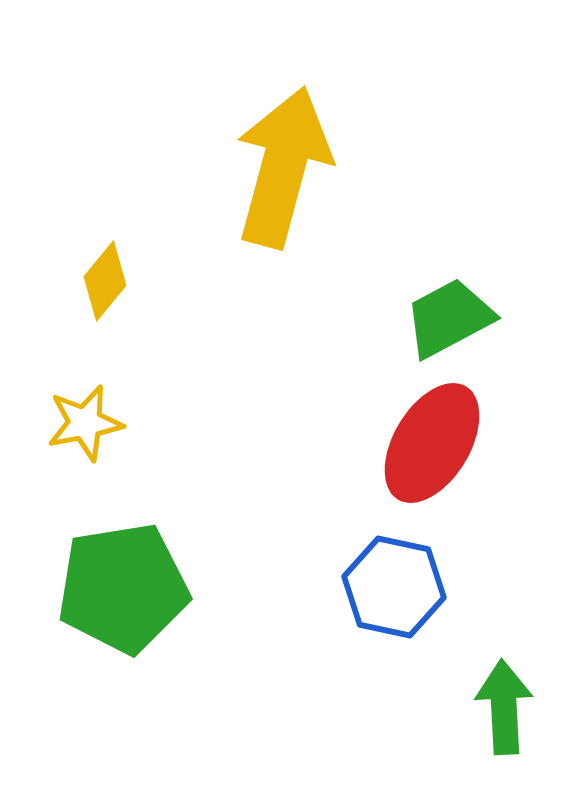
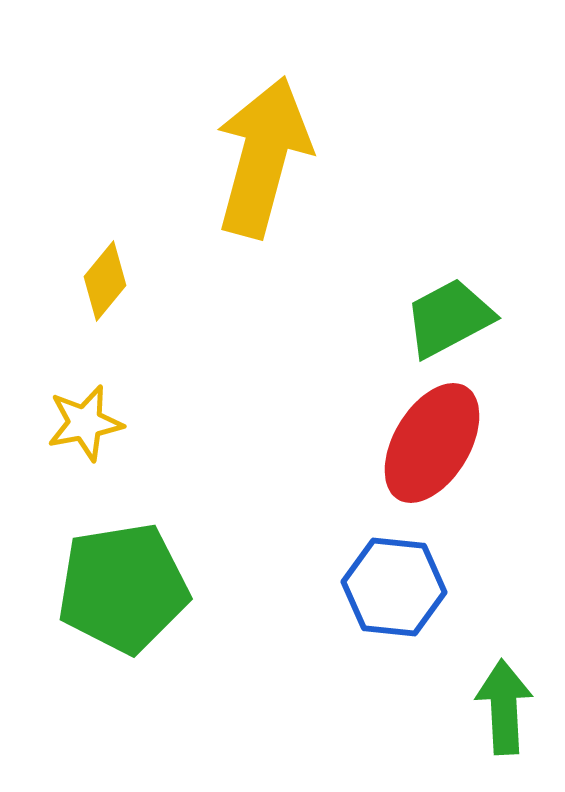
yellow arrow: moved 20 px left, 10 px up
blue hexagon: rotated 6 degrees counterclockwise
